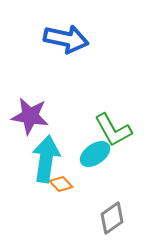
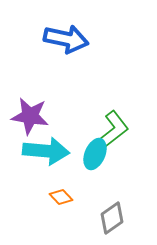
green L-shape: rotated 99 degrees counterclockwise
cyan ellipse: rotated 32 degrees counterclockwise
cyan arrow: moved 8 px up; rotated 87 degrees clockwise
orange diamond: moved 13 px down
